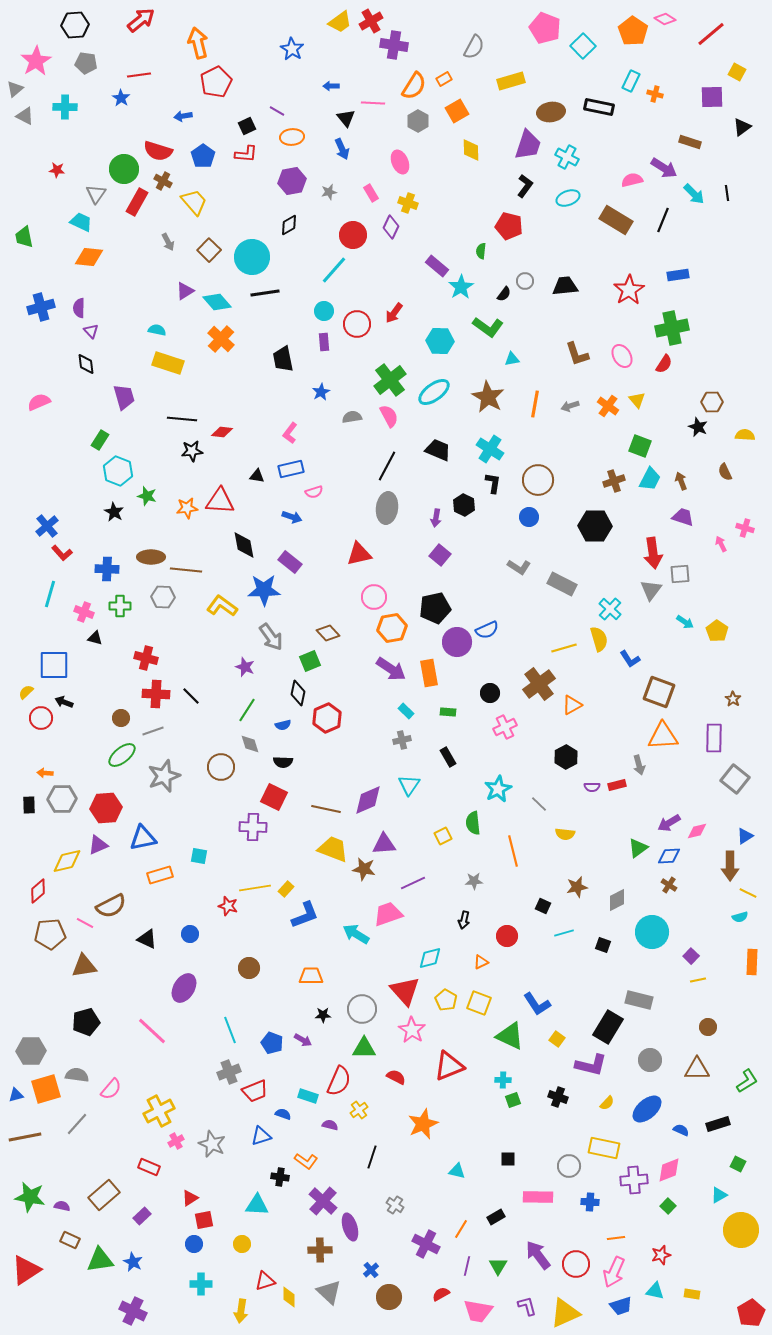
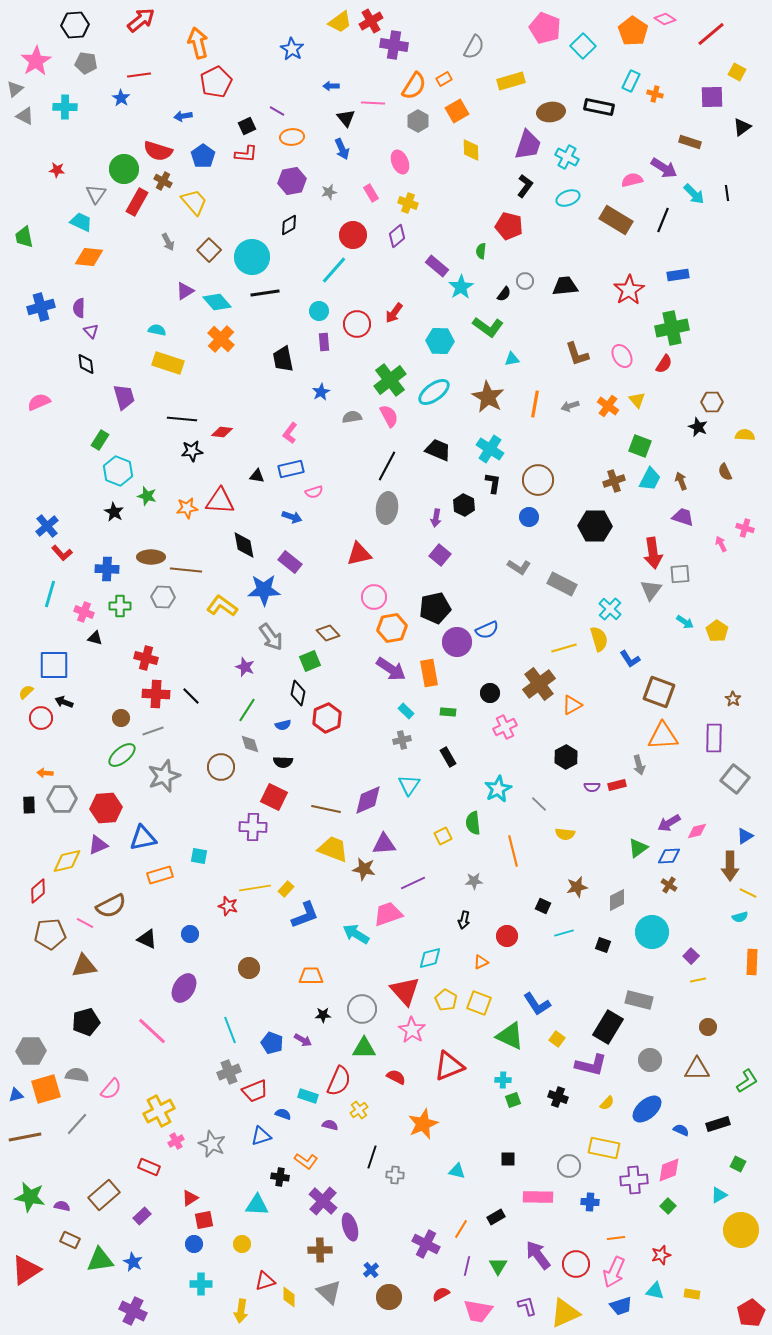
purple diamond at (391, 227): moved 6 px right, 9 px down; rotated 25 degrees clockwise
cyan circle at (324, 311): moved 5 px left
gray cross at (395, 1205): moved 30 px up; rotated 30 degrees counterclockwise
